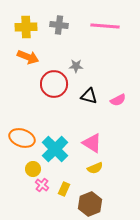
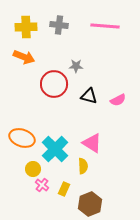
orange arrow: moved 4 px left
yellow semicircle: moved 12 px left, 2 px up; rotated 70 degrees counterclockwise
